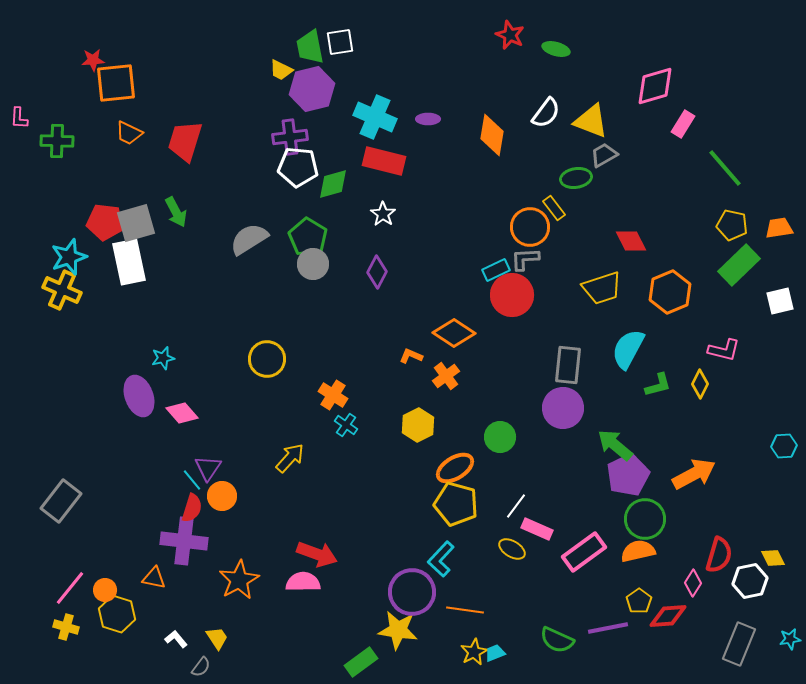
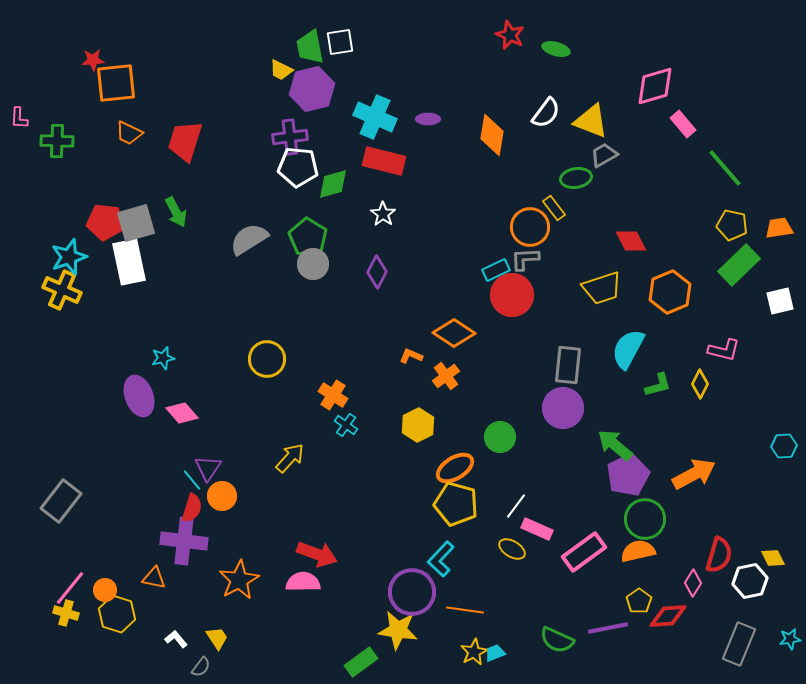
pink rectangle at (683, 124): rotated 72 degrees counterclockwise
yellow cross at (66, 627): moved 14 px up
